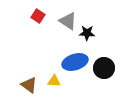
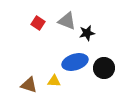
red square: moved 7 px down
gray triangle: moved 1 px left; rotated 12 degrees counterclockwise
black star: rotated 14 degrees counterclockwise
brown triangle: rotated 18 degrees counterclockwise
